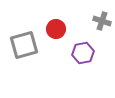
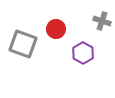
gray square: moved 1 px left, 1 px up; rotated 36 degrees clockwise
purple hexagon: rotated 20 degrees counterclockwise
